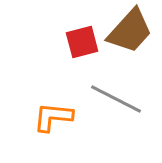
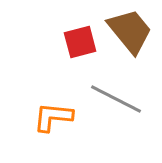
brown trapezoid: rotated 81 degrees counterclockwise
red square: moved 2 px left
